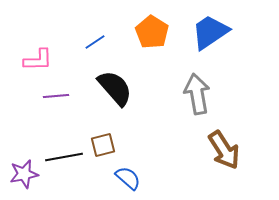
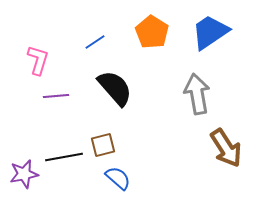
pink L-shape: rotated 72 degrees counterclockwise
brown arrow: moved 2 px right, 2 px up
blue semicircle: moved 10 px left
